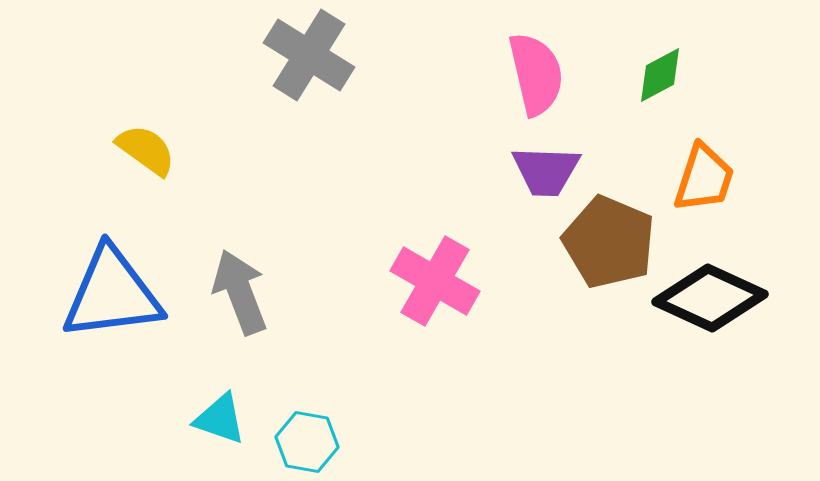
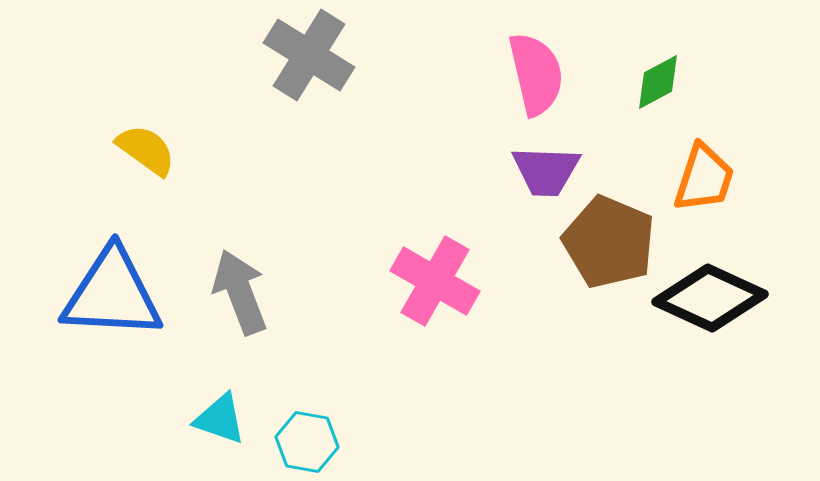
green diamond: moved 2 px left, 7 px down
blue triangle: rotated 10 degrees clockwise
